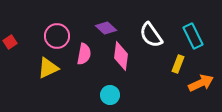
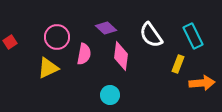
pink circle: moved 1 px down
orange arrow: moved 1 px right; rotated 20 degrees clockwise
